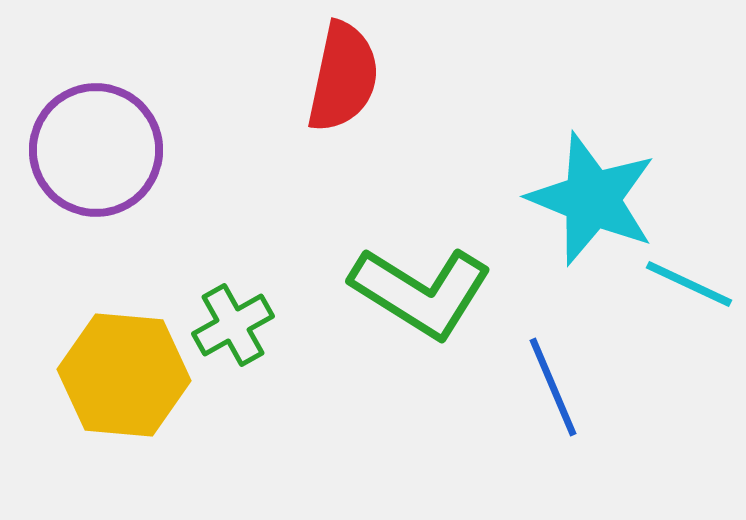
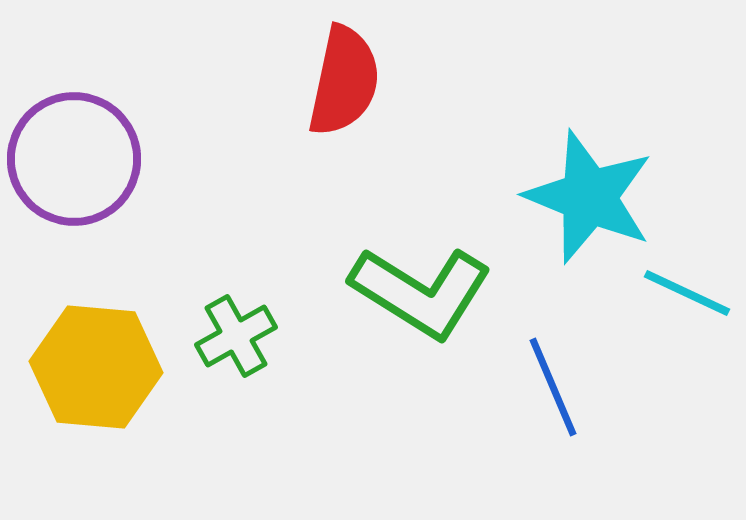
red semicircle: moved 1 px right, 4 px down
purple circle: moved 22 px left, 9 px down
cyan star: moved 3 px left, 2 px up
cyan line: moved 2 px left, 9 px down
green cross: moved 3 px right, 11 px down
yellow hexagon: moved 28 px left, 8 px up
